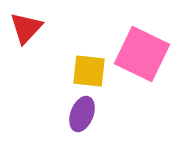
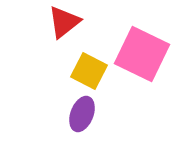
red triangle: moved 38 px right, 6 px up; rotated 9 degrees clockwise
yellow square: rotated 21 degrees clockwise
